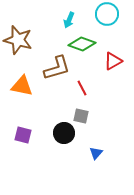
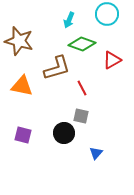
brown star: moved 1 px right, 1 px down
red triangle: moved 1 px left, 1 px up
